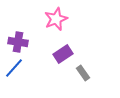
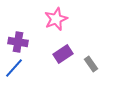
gray rectangle: moved 8 px right, 9 px up
